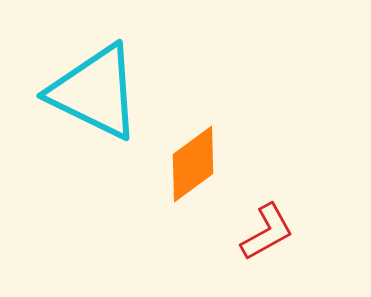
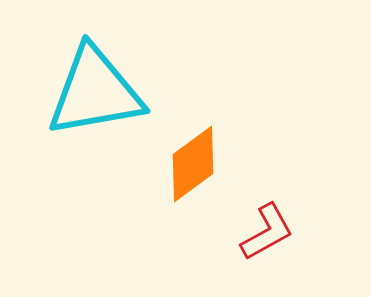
cyan triangle: rotated 36 degrees counterclockwise
